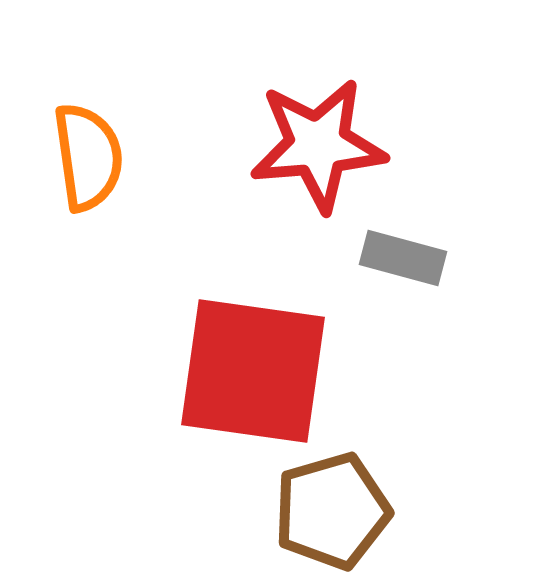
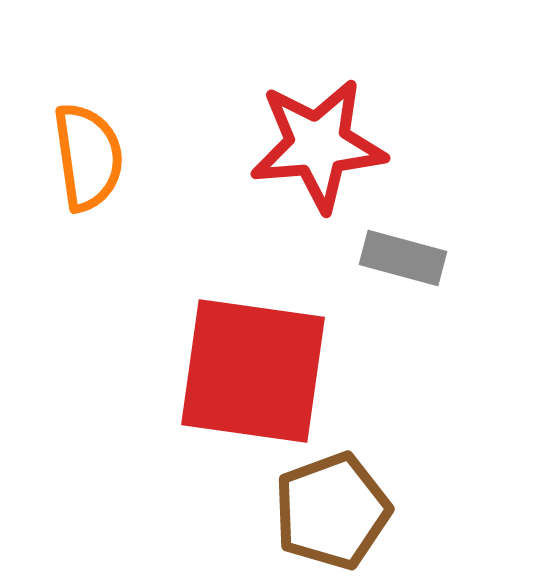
brown pentagon: rotated 4 degrees counterclockwise
